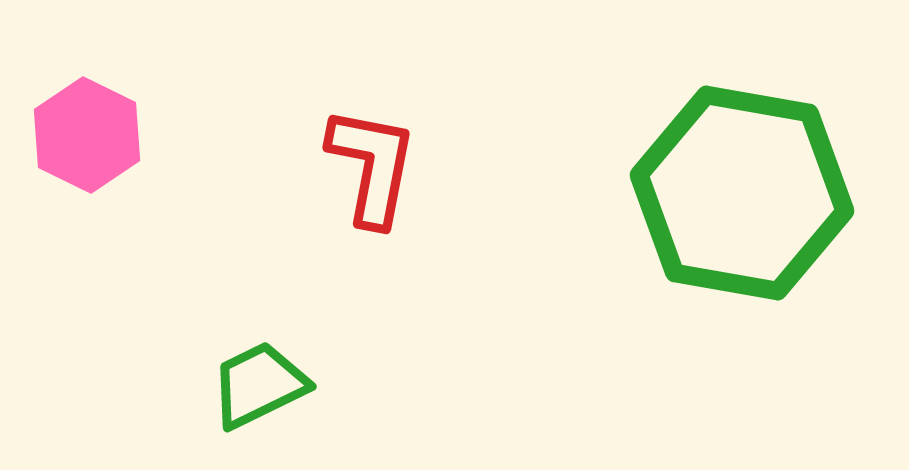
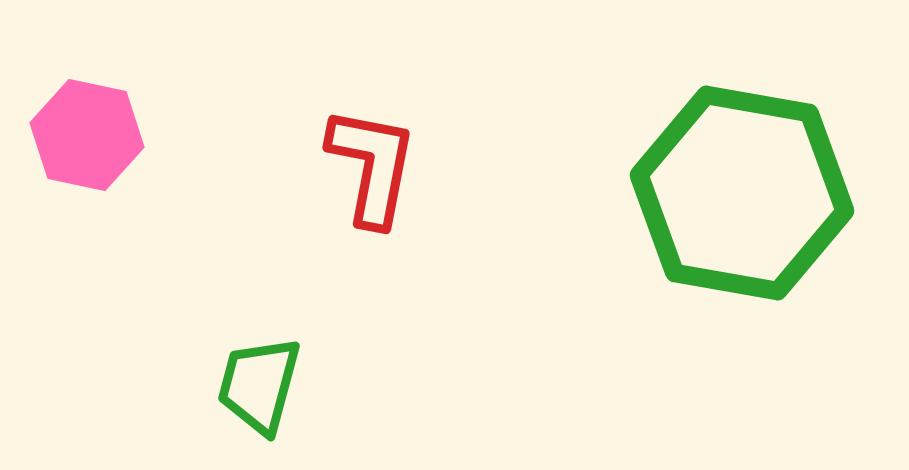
pink hexagon: rotated 14 degrees counterclockwise
green trapezoid: rotated 49 degrees counterclockwise
